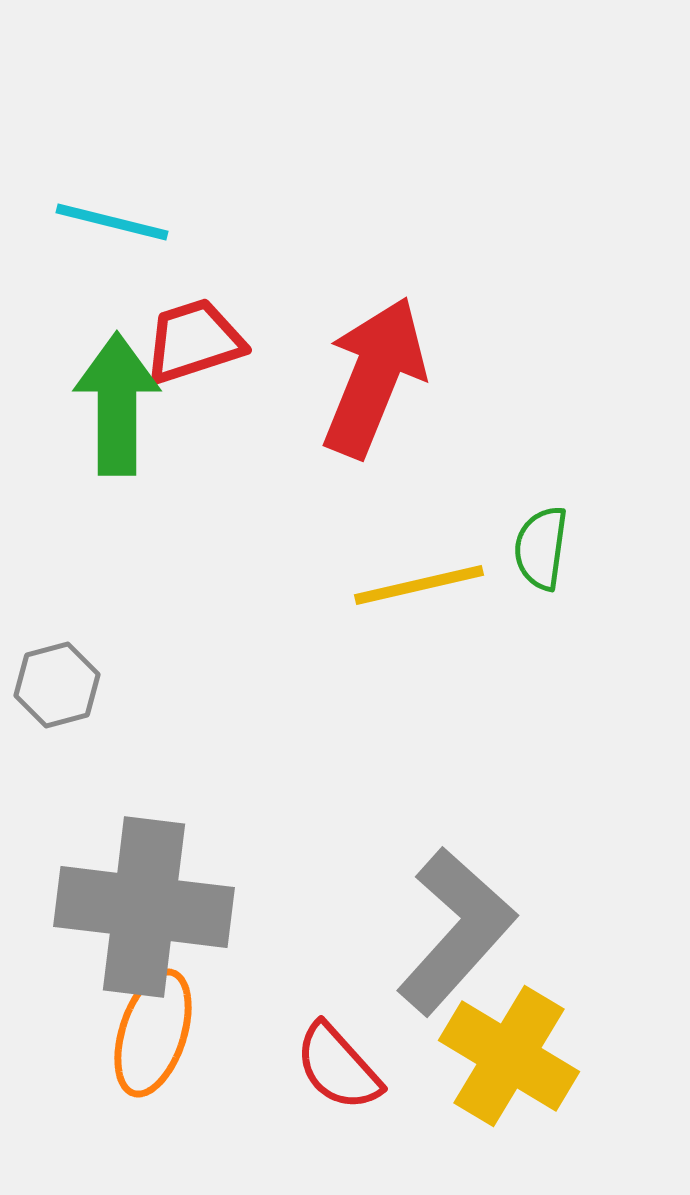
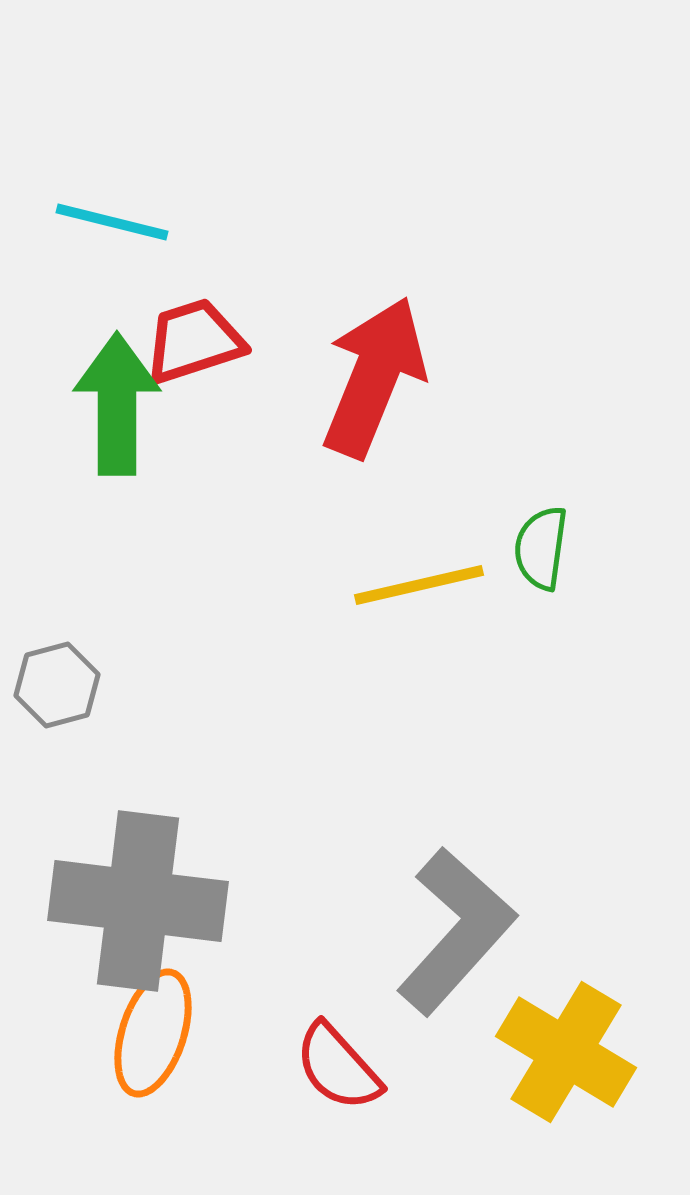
gray cross: moved 6 px left, 6 px up
yellow cross: moved 57 px right, 4 px up
